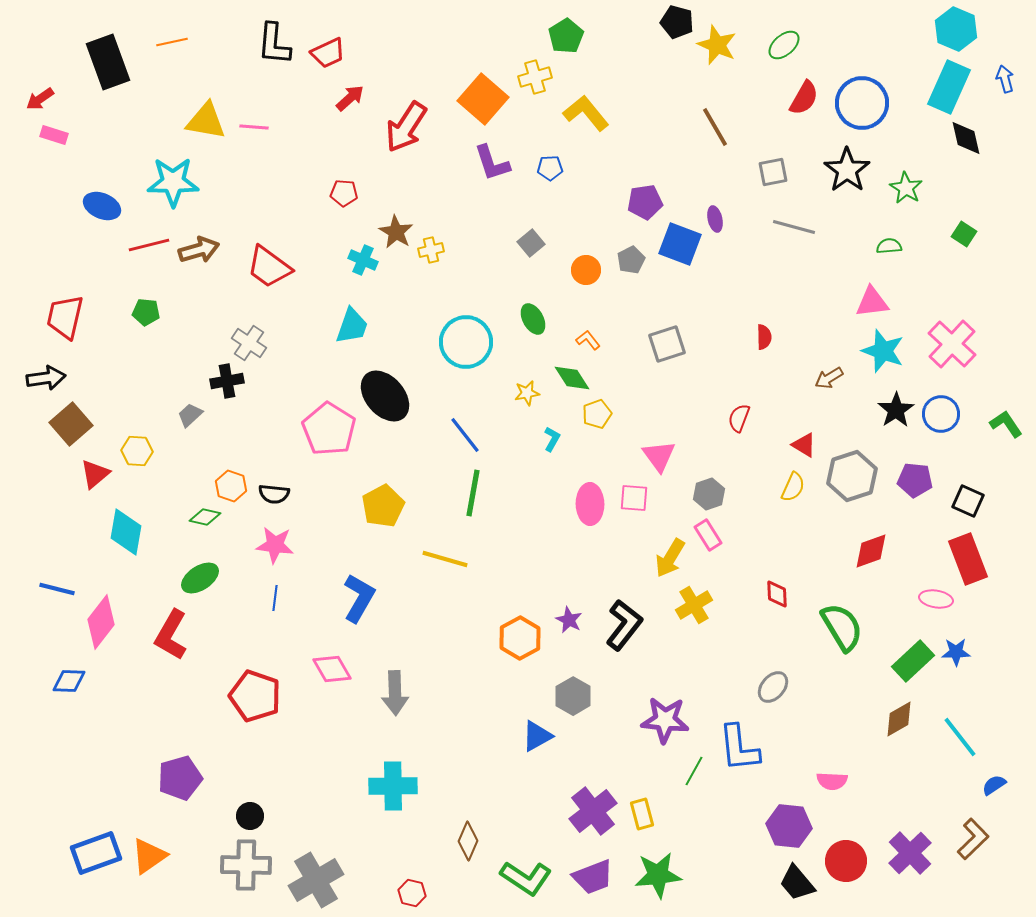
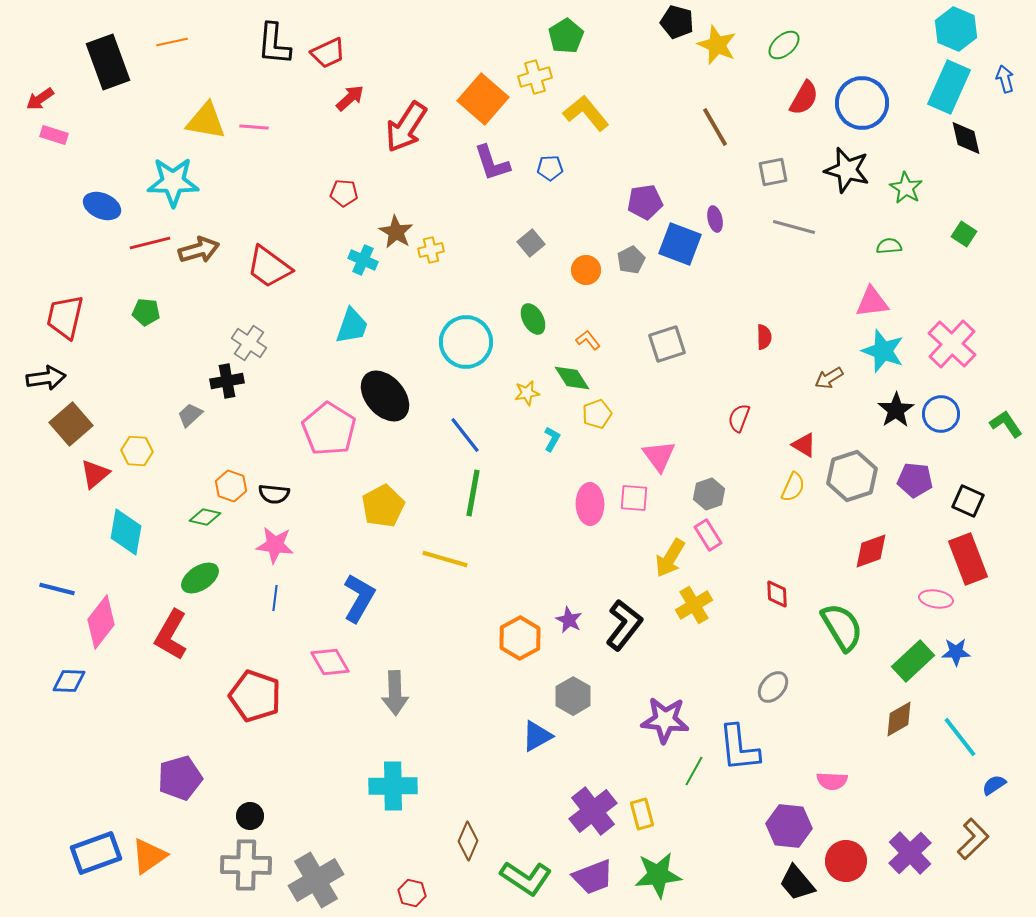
black star at (847, 170): rotated 21 degrees counterclockwise
red line at (149, 245): moved 1 px right, 2 px up
pink diamond at (332, 669): moved 2 px left, 7 px up
